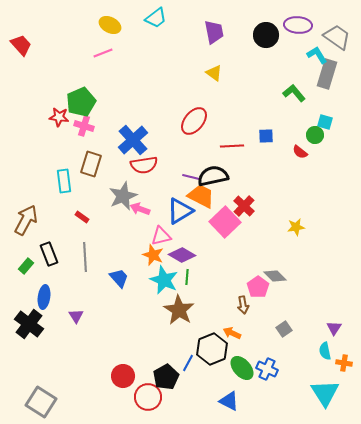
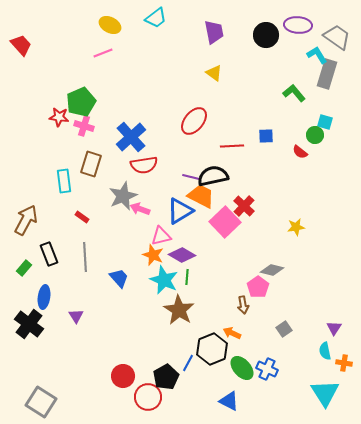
blue cross at (133, 140): moved 2 px left, 3 px up
green rectangle at (26, 266): moved 2 px left, 2 px down
gray diamond at (275, 276): moved 3 px left, 6 px up; rotated 30 degrees counterclockwise
